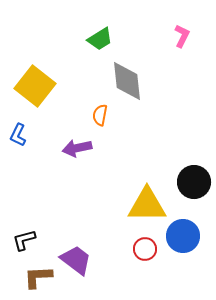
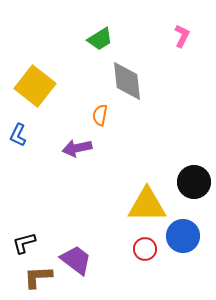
black L-shape: moved 3 px down
